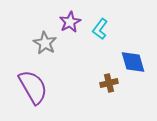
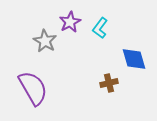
cyan L-shape: moved 1 px up
gray star: moved 2 px up
blue diamond: moved 1 px right, 3 px up
purple semicircle: moved 1 px down
